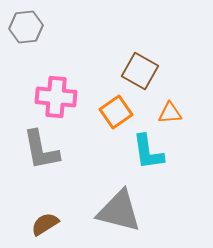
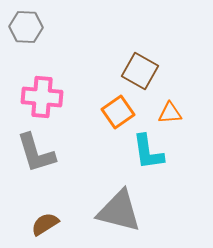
gray hexagon: rotated 8 degrees clockwise
pink cross: moved 14 px left
orange square: moved 2 px right
gray L-shape: moved 5 px left, 3 px down; rotated 6 degrees counterclockwise
